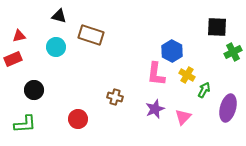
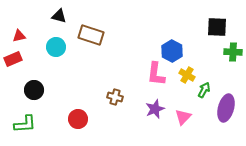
green cross: rotated 30 degrees clockwise
purple ellipse: moved 2 px left
